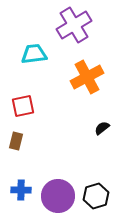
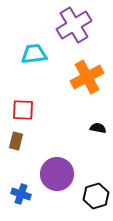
red square: moved 4 px down; rotated 15 degrees clockwise
black semicircle: moved 4 px left; rotated 49 degrees clockwise
blue cross: moved 4 px down; rotated 18 degrees clockwise
purple circle: moved 1 px left, 22 px up
